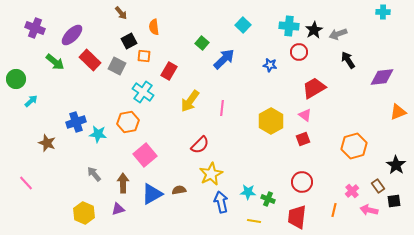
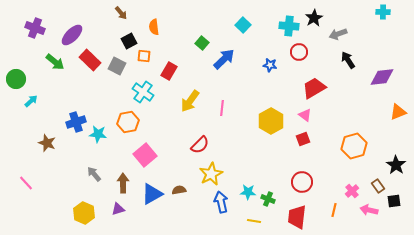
black star at (314, 30): moved 12 px up
